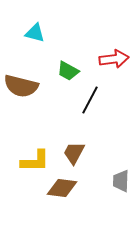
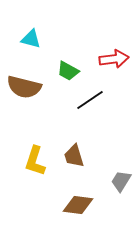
cyan triangle: moved 4 px left, 6 px down
brown semicircle: moved 3 px right, 1 px down
black line: rotated 28 degrees clockwise
brown trapezoid: moved 3 px down; rotated 45 degrees counterclockwise
yellow L-shape: rotated 108 degrees clockwise
gray trapezoid: rotated 30 degrees clockwise
brown diamond: moved 16 px right, 17 px down
